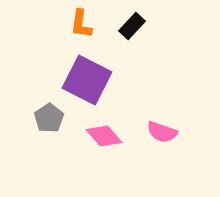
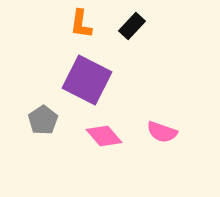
gray pentagon: moved 6 px left, 2 px down
